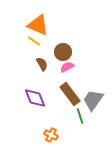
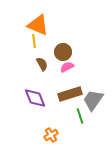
yellow line: rotated 48 degrees clockwise
brown rectangle: rotated 70 degrees counterclockwise
orange cross: rotated 32 degrees clockwise
